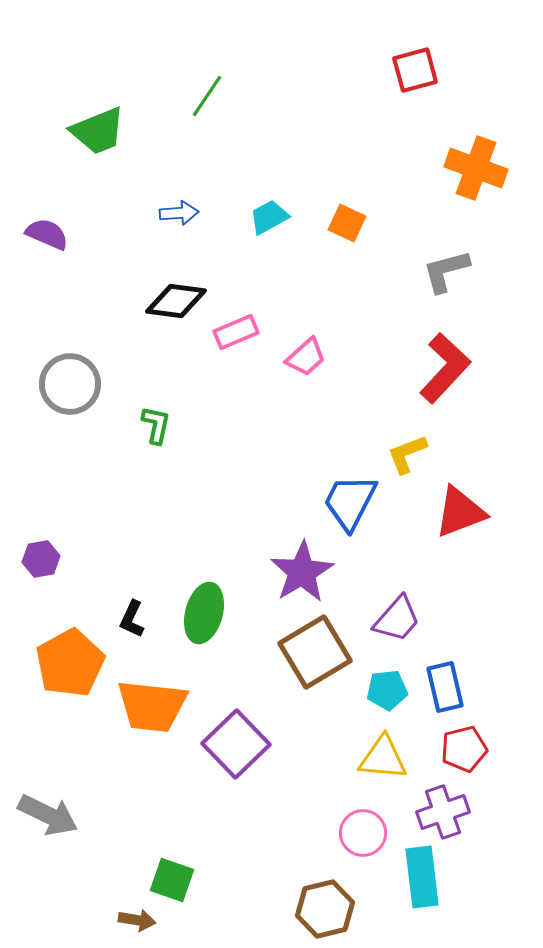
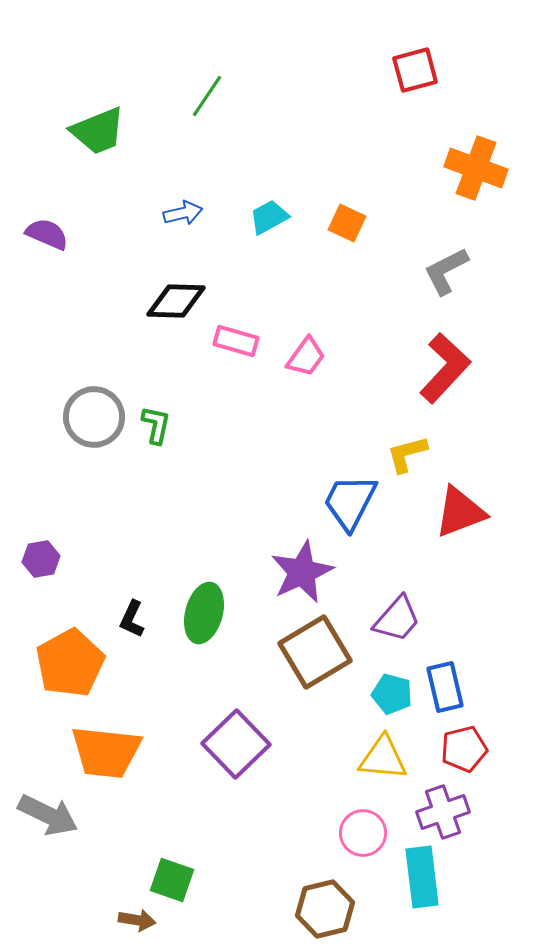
blue arrow: moved 4 px right; rotated 9 degrees counterclockwise
gray L-shape: rotated 12 degrees counterclockwise
black diamond: rotated 6 degrees counterclockwise
pink rectangle: moved 9 px down; rotated 39 degrees clockwise
pink trapezoid: rotated 12 degrees counterclockwise
gray circle: moved 24 px right, 33 px down
yellow L-shape: rotated 6 degrees clockwise
purple star: rotated 6 degrees clockwise
cyan pentagon: moved 5 px right, 4 px down; rotated 21 degrees clockwise
orange trapezoid: moved 46 px left, 46 px down
